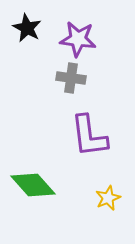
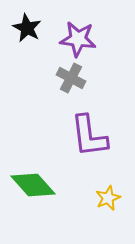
gray cross: rotated 20 degrees clockwise
